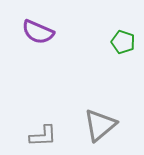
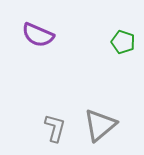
purple semicircle: moved 3 px down
gray L-shape: moved 12 px right, 8 px up; rotated 72 degrees counterclockwise
